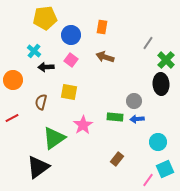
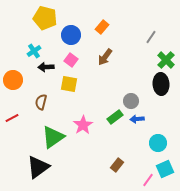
yellow pentagon: rotated 20 degrees clockwise
orange rectangle: rotated 32 degrees clockwise
gray line: moved 3 px right, 6 px up
cyan cross: rotated 16 degrees clockwise
brown arrow: rotated 72 degrees counterclockwise
yellow square: moved 8 px up
gray circle: moved 3 px left
green rectangle: rotated 42 degrees counterclockwise
green triangle: moved 1 px left, 1 px up
cyan circle: moved 1 px down
brown rectangle: moved 6 px down
